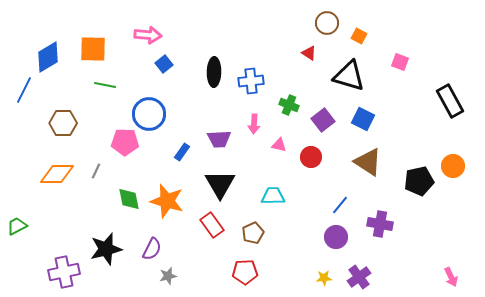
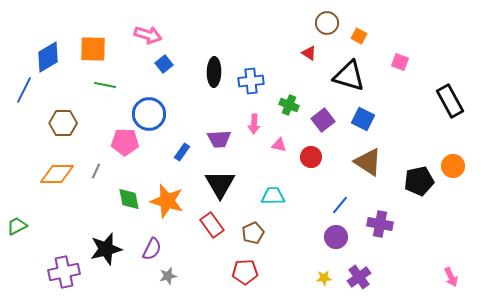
pink arrow at (148, 35): rotated 12 degrees clockwise
